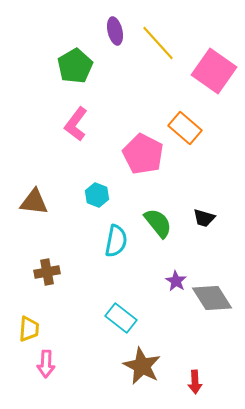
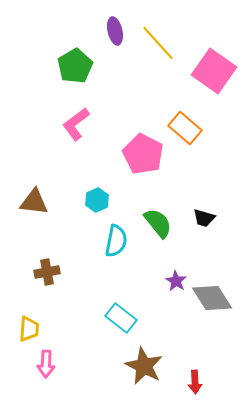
pink L-shape: rotated 16 degrees clockwise
cyan hexagon: moved 5 px down; rotated 15 degrees clockwise
brown star: moved 2 px right
